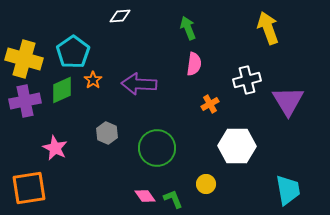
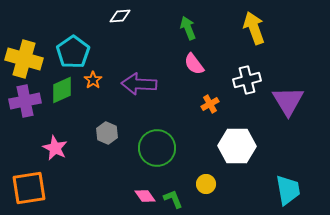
yellow arrow: moved 14 px left
pink semicircle: rotated 135 degrees clockwise
